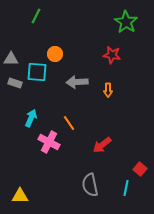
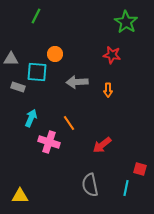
gray rectangle: moved 3 px right, 4 px down
pink cross: rotated 10 degrees counterclockwise
red square: rotated 24 degrees counterclockwise
